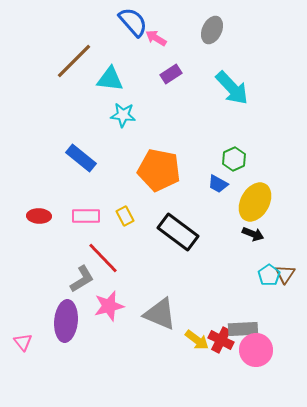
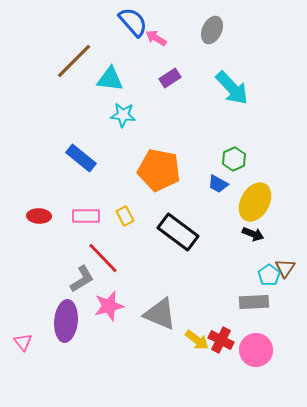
purple rectangle: moved 1 px left, 4 px down
brown triangle: moved 6 px up
gray rectangle: moved 11 px right, 27 px up
